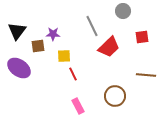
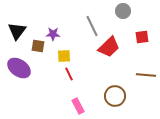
brown square: rotated 16 degrees clockwise
red line: moved 4 px left
